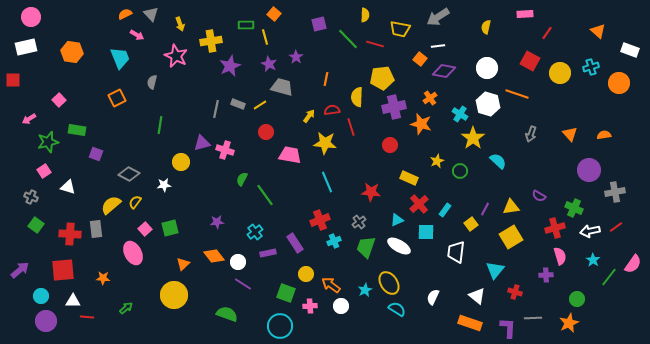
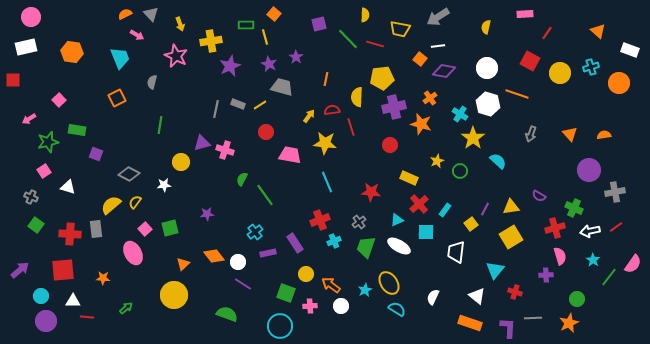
purple star at (217, 222): moved 10 px left, 8 px up
